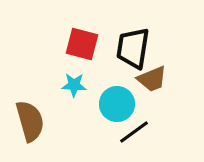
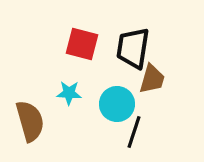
brown trapezoid: rotated 52 degrees counterclockwise
cyan star: moved 5 px left, 8 px down
black line: rotated 36 degrees counterclockwise
